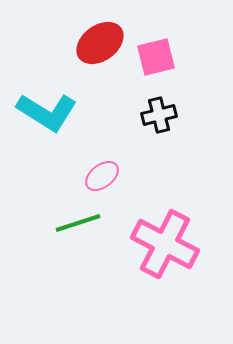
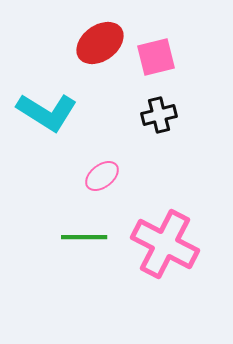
green line: moved 6 px right, 14 px down; rotated 18 degrees clockwise
